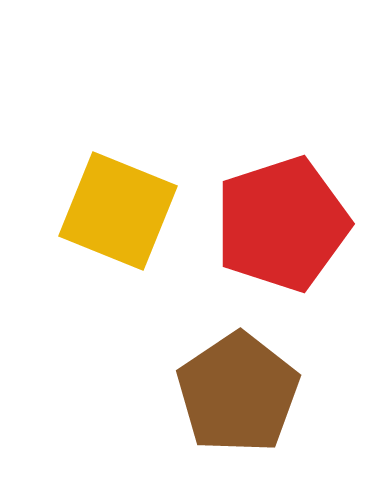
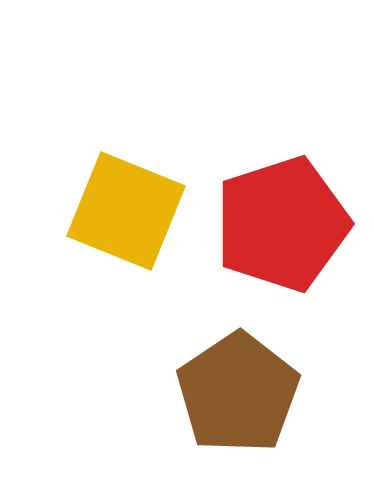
yellow square: moved 8 px right
